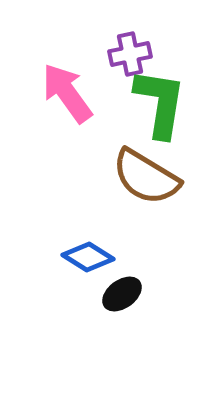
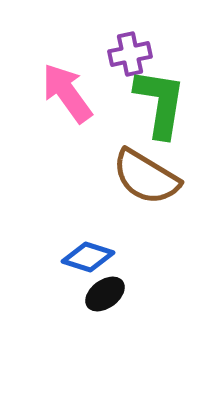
blue diamond: rotated 15 degrees counterclockwise
black ellipse: moved 17 px left
